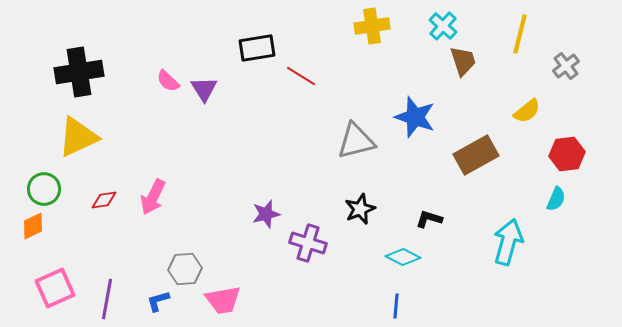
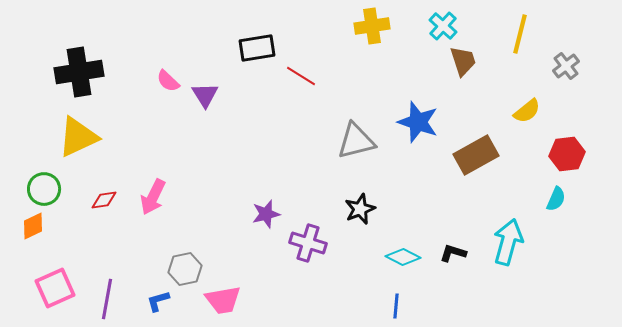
purple triangle: moved 1 px right, 6 px down
blue star: moved 3 px right, 5 px down
black L-shape: moved 24 px right, 34 px down
gray hexagon: rotated 8 degrees counterclockwise
